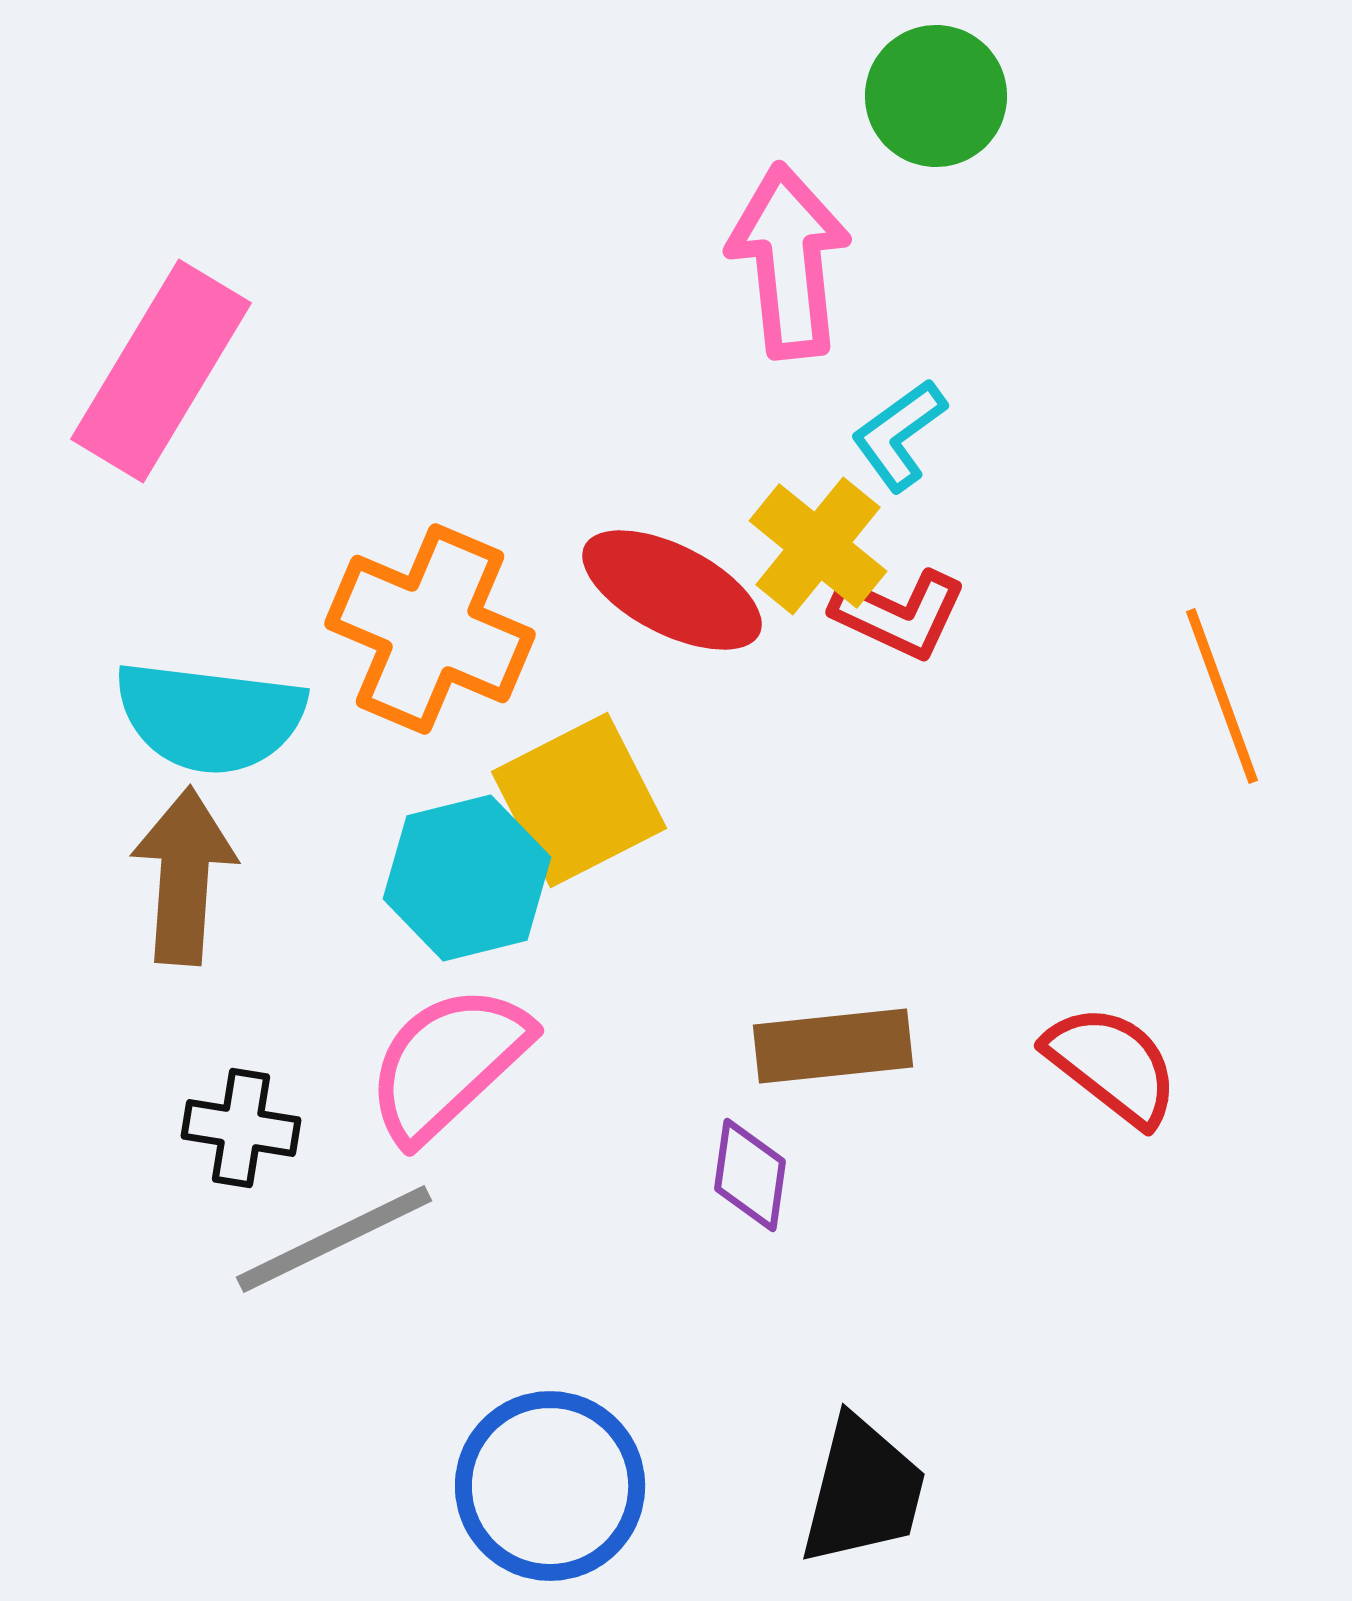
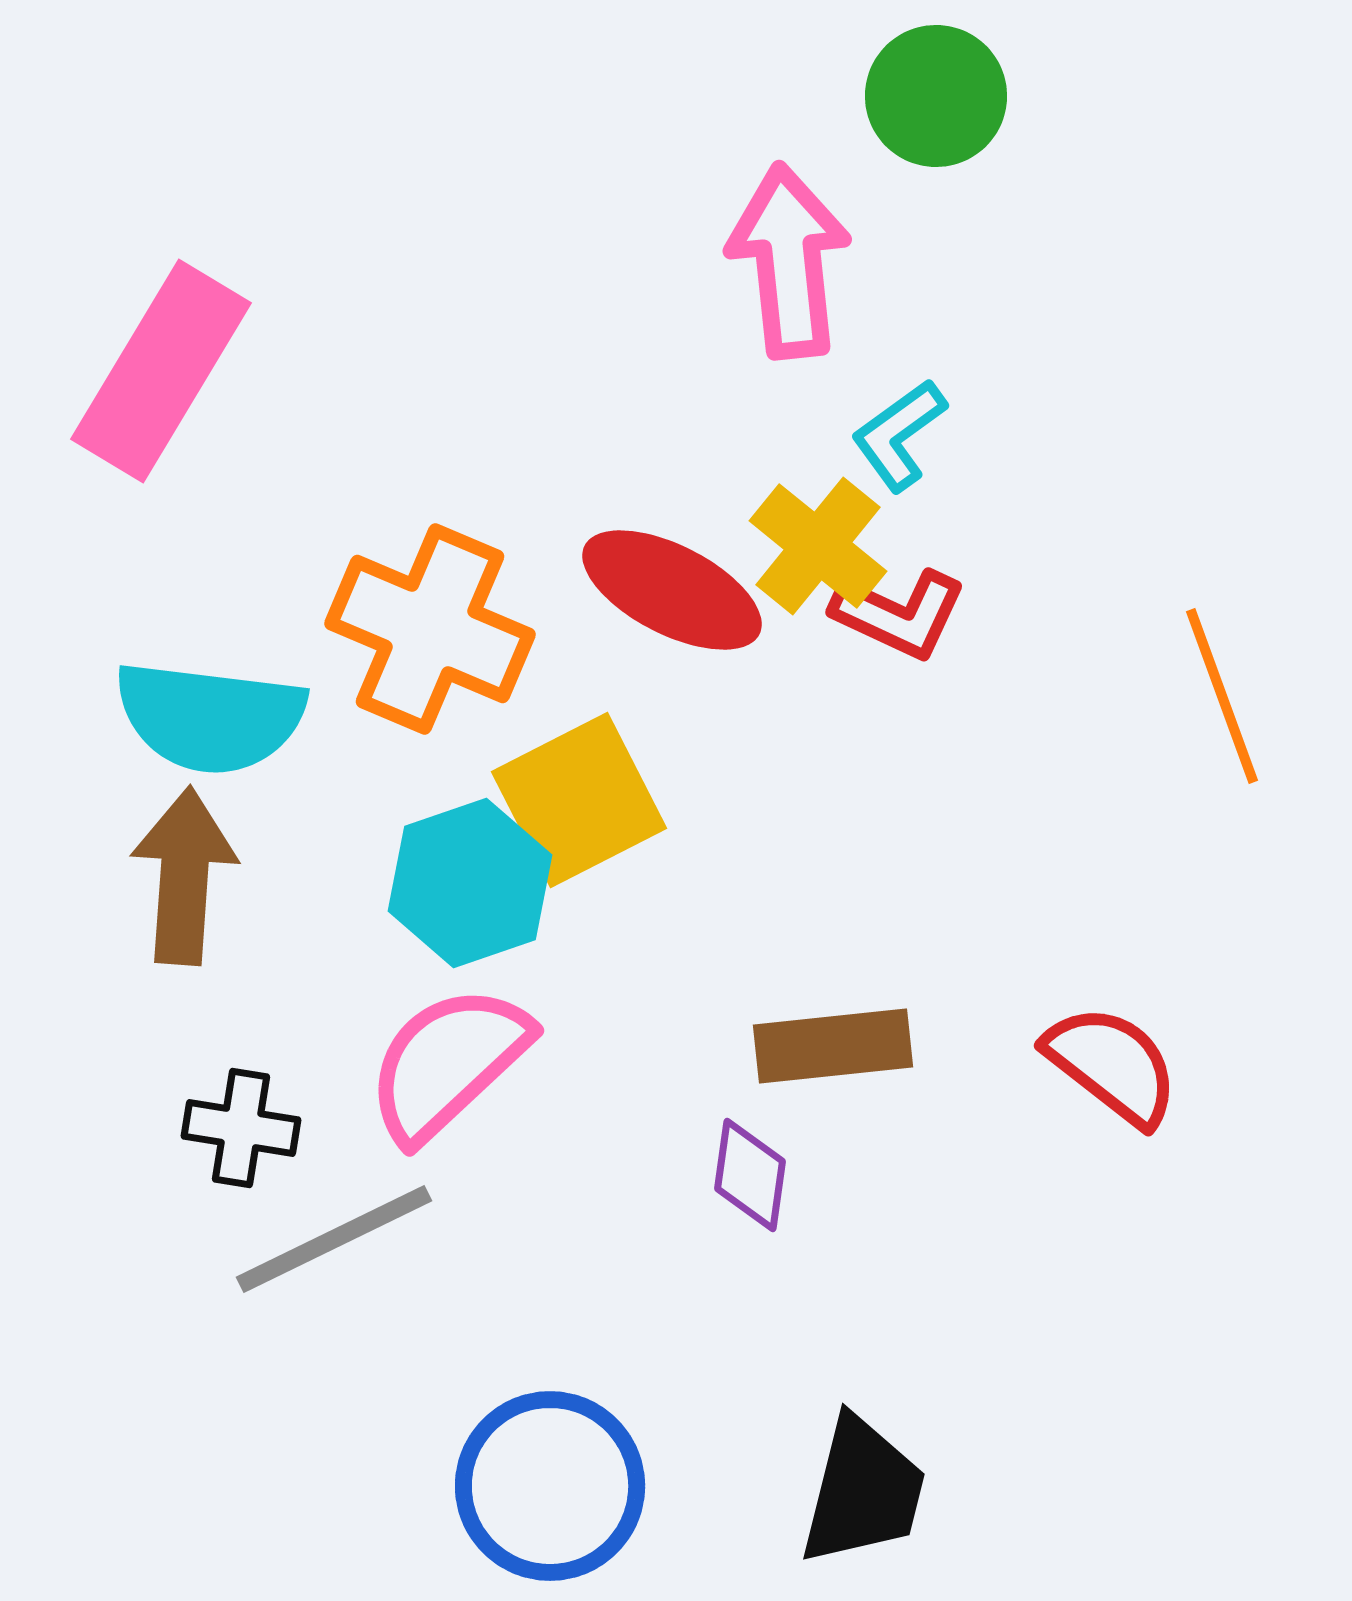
cyan hexagon: moved 3 px right, 5 px down; rotated 5 degrees counterclockwise
